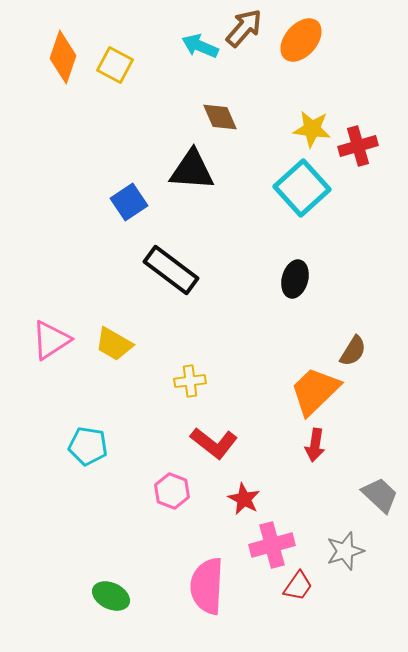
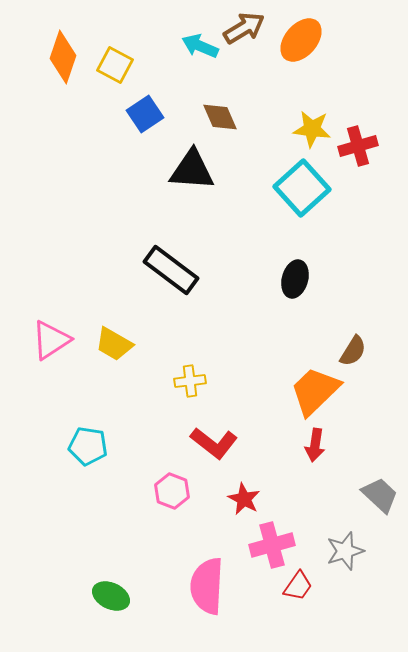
brown arrow: rotated 18 degrees clockwise
blue square: moved 16 px right, 88 px up
